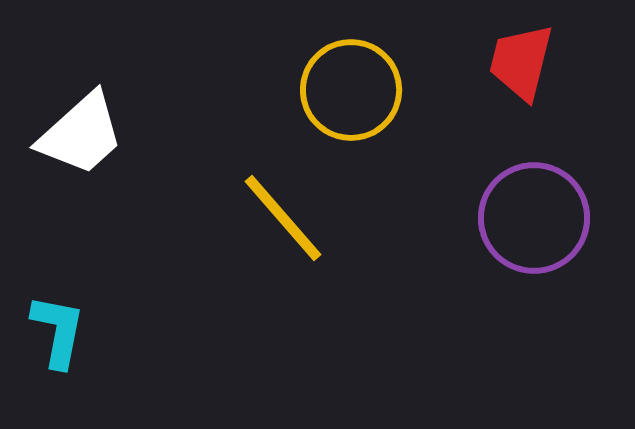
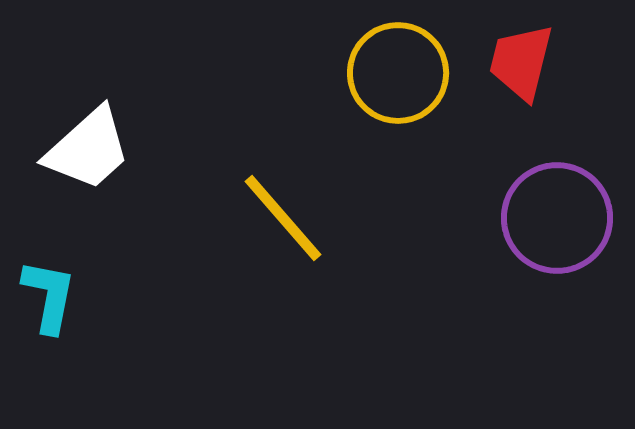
yellow circle: moved 47 px right, 17 px up
white trapezoid: moved 7 px right, 15 px down
purple circle: moved 23 px right
cyan L-shape: moved 9 px left, 35 px up
